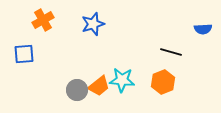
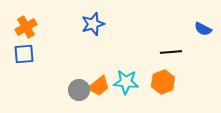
orange cross: moved 17 px left, 7 px down
blue semicircle: rotated 30 degrees clockwise
black line: rotated 20 degrees counterclockwise
cyan star: moved 4 px right, 2 px down
gray circle: moved 2 px right
